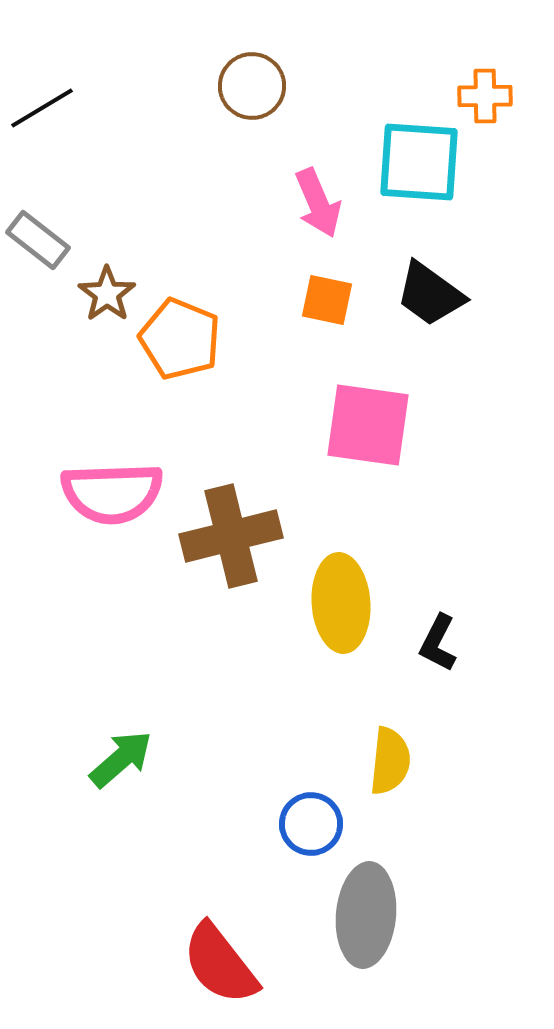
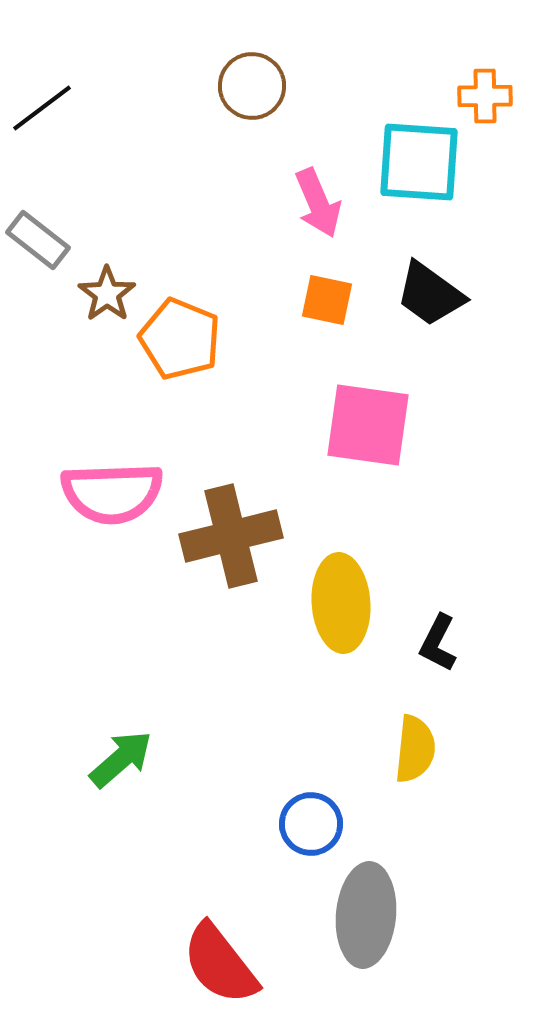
black line: rotated 6 degrees counterclockwise
yellow semicircle: moved 25 px right, 12 px up
